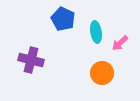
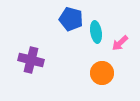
blue pentagon: moved 8 px right; rotated 10 degrees counterclockwise
